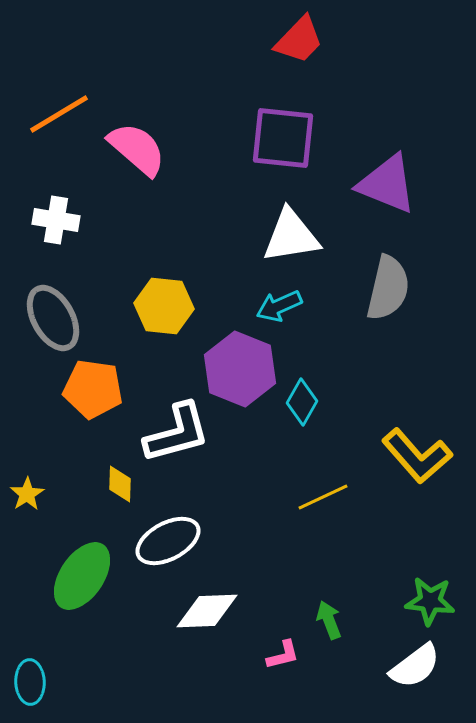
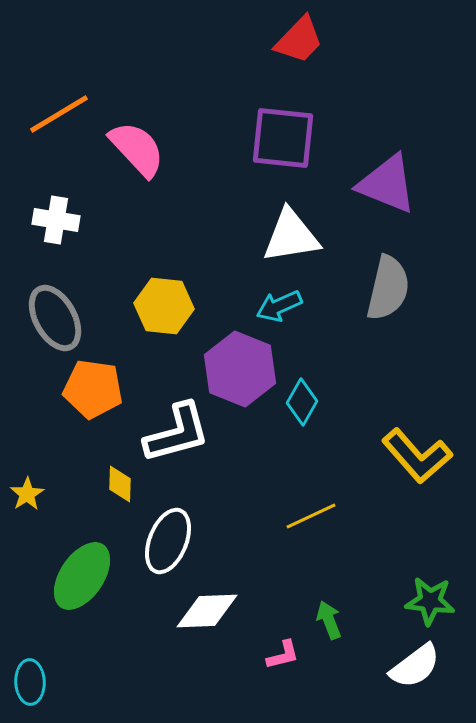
pink semicircle: rotated 6 degrees clockwise
gray ellipse: moved 2 px right
yellow line: moved 12 px left, 19 px down
white ellipse: rotated 40 degrees counterclockwise
